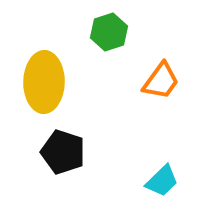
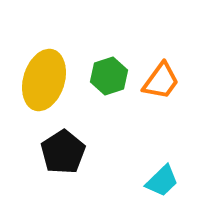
green hexagon: moved 44 px down
yellow ellipse: moved 2 px up; rotated 16 degrees clockwise
black pentagon: rotated 21 degrees clockwise
